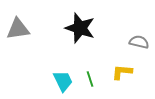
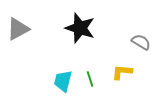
gray triangle: rotated 20 degrees counterclockwise
gray semicircle: moved 2 px right; rotated 18 degrees clockwise
cyan trapezoid: rotated 140 degrees counterclockwise
